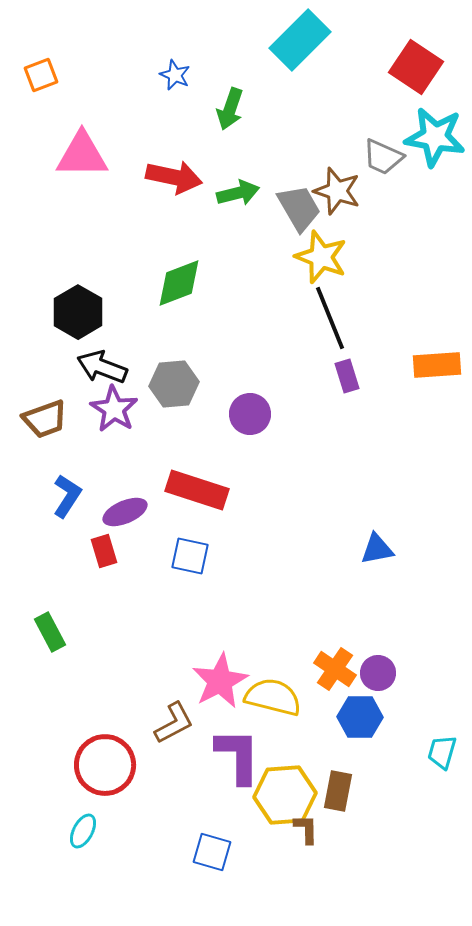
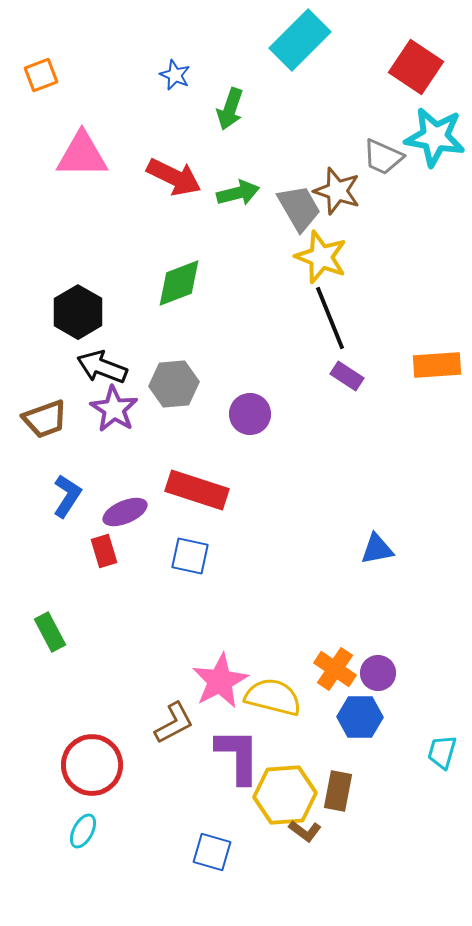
red arrow at (174, 177): rotated 14 degrees clockwise
purple rectangle at (347, 376): rotated 40 degrees counterclockwise
red circle at (105, 765): moved 13 px left
brown L-shape at (306, 829): moved 1 px left, 2 px down; rotated 128 degrees clockwise
